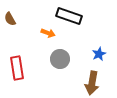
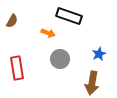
brown semicircle: moved 2 px right, 2 px down; rotated 120 degrees counterclockwise
